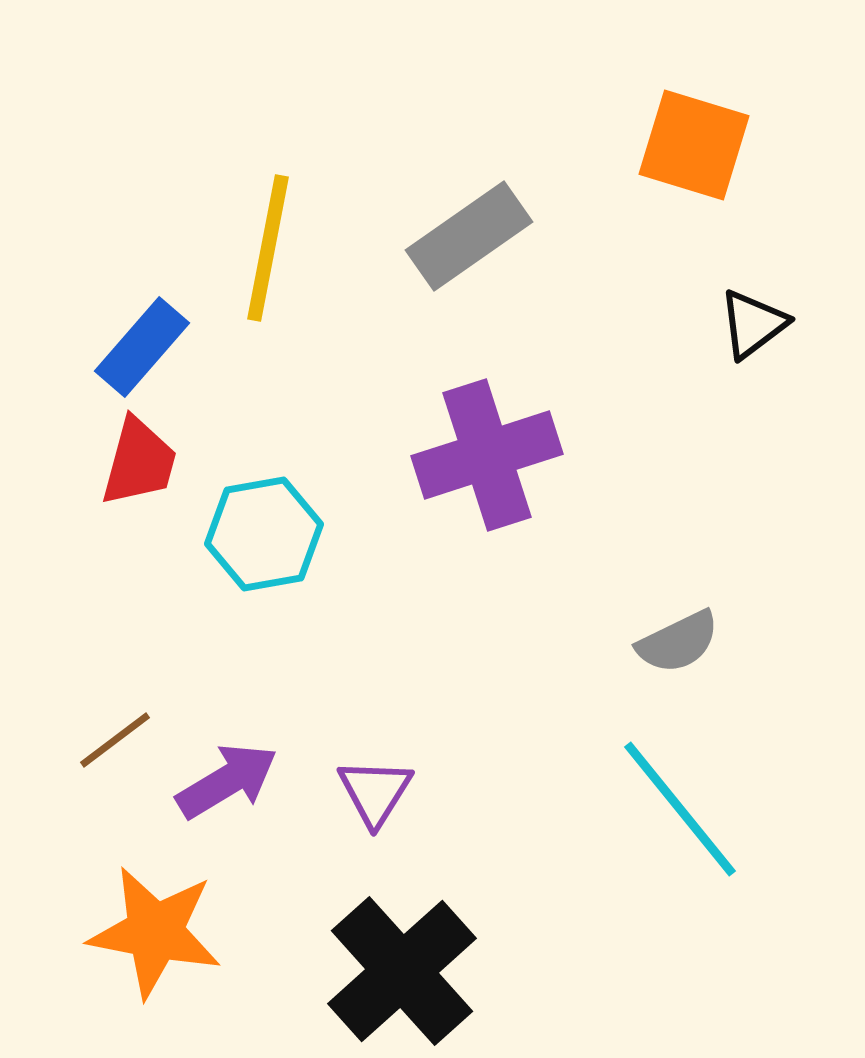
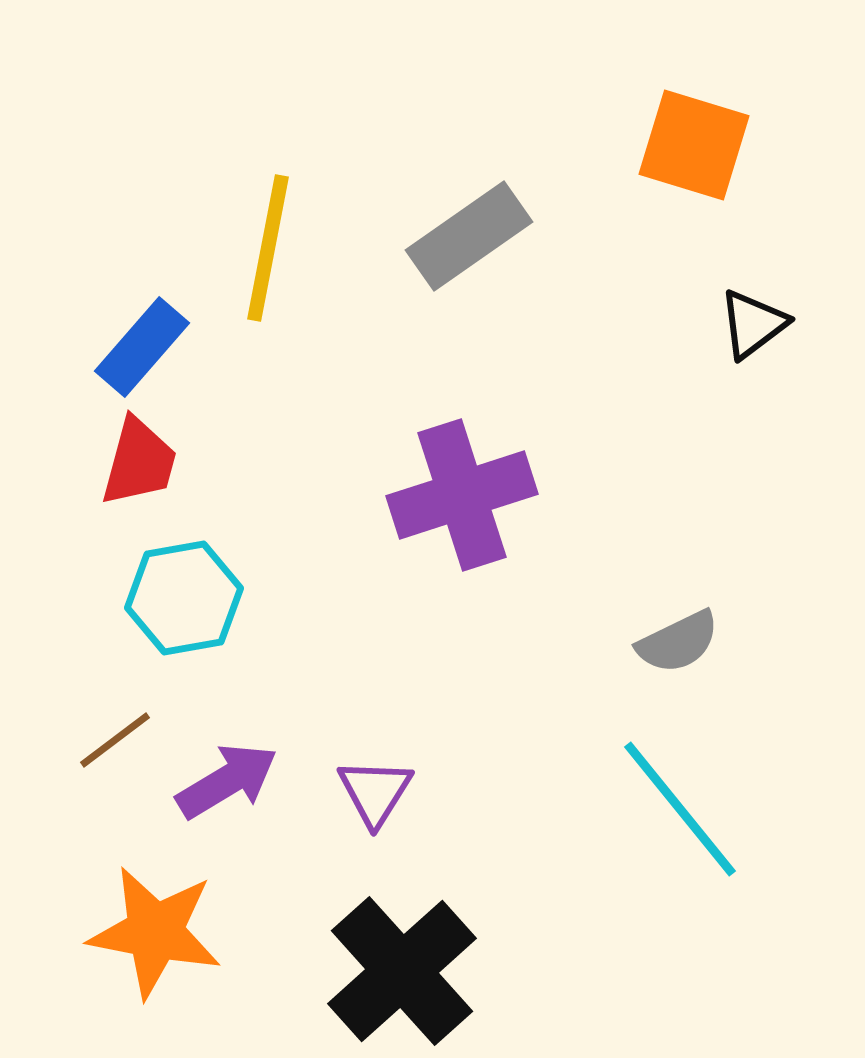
purple cross: moved 25 px left, 40 px down
cyan hexagon: moved 80 px left, 64 px down
